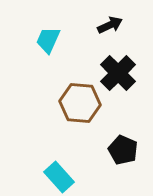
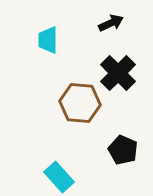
black arrow: moved 1 px right, 2 px up
cyan trapezoid: rotated 24 degrees counterclockwise
